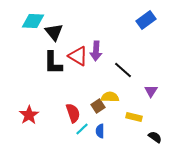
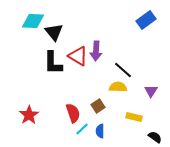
yellow semicircle: moved 8 px right, 10 px up
